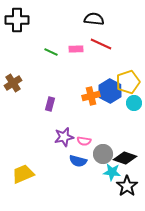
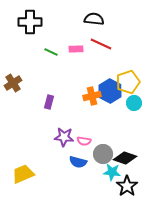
black cross: moved 13 px right, 2 px down
orange cross: moved 1 px right
purple rectangle: moved 1 px left, 2 px up
purple star: rotated 18 degrees clockwise
blue semicircle: moved 1 px down
